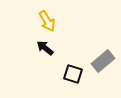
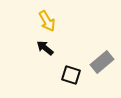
gray rectangle: moved 1 px left, 1 px down
black square: moved 2 px left, 1 px down
